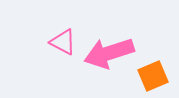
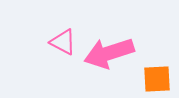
orange square: moved 4 px right, 3 px down; rotated 20 degrees clockwise
